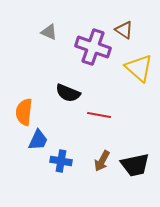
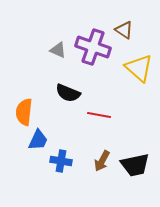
gray triangle: moved 9 px right, 18 px down
